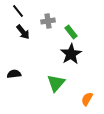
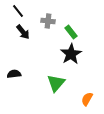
gray cross: rotated 16 degrees clockwise
